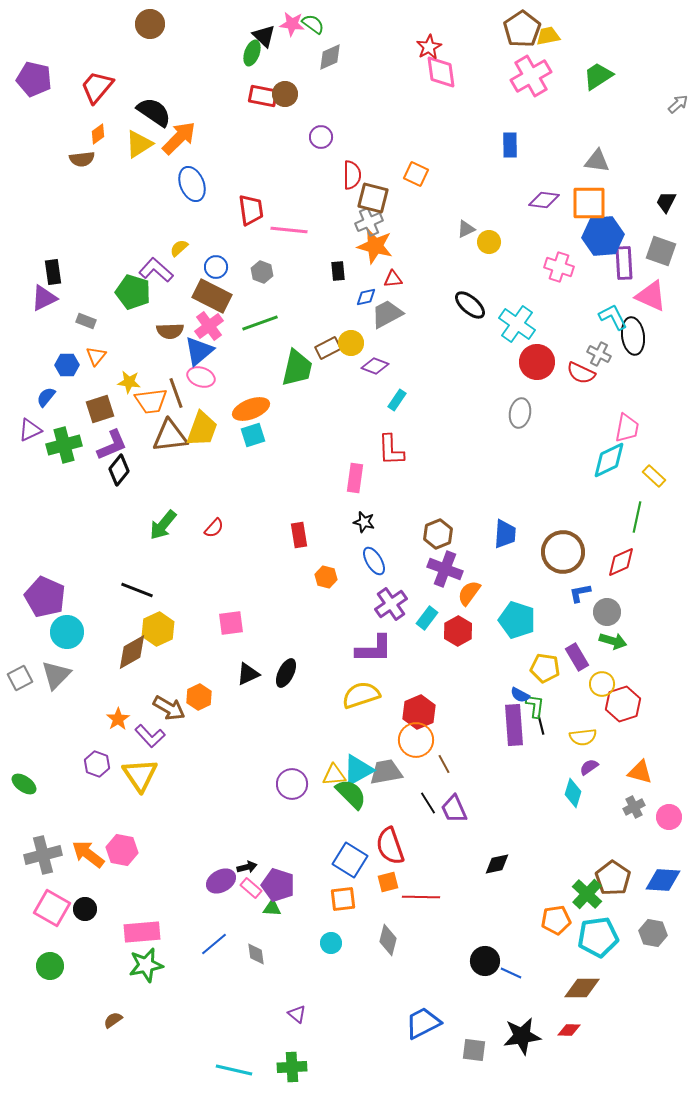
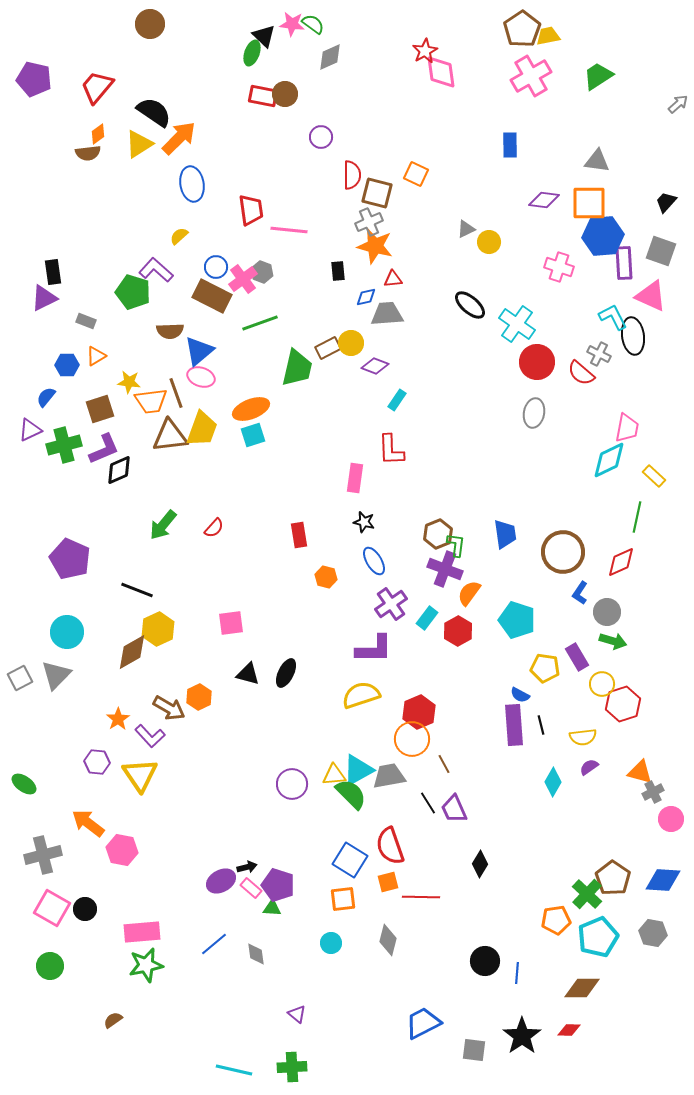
red star at (429, 47): moved 4 px left, 4 px down
brown semicircle at (82, 159): moved 6 px right, 6 px up
blue ellipse at (192, 184): rotated 12 degrees clockwise
brown square at (373, 198): moved 4 px right, 5 px up
black trapezoid at (666, 202): rotated 15 degrees clockwise
yellow semicircle at (179, 248): moved 12 px up
gray trapezoid at (387, 314): rotated 24 degrees clockwise
pink cross at (209, 326): moved 34 px right, 47 px up
orange triangle at (96, 356): rotated 20 degrees clockwise
red semicircle at (581, 373): rotated 16 degrees clockwise
gray ellipse at (520, 413): moved 14 px right
purple L-shape at (112, 445): moved 8 px left, 4 px down
black diamond at (119, 470): rotated 28 degrees clockwise
blue trapezoid at (505, 534): rotated 12 degrees counterclockwise
blue L-shape at (580, 593): rotated 45 degrees counterclockwise
purple pentagon at (45, 597): moved 25 px right, 38 px up
black triangle at (248, 674): rotated 40 degrees clockwise
green L-shape at (535, 706): moved 79 px left, 161 px up
orange circle at (416, 740): moved 4 px left, 1 px up
purple hexagon at (97, 764): moved 2 px up; rotated 15 degrees counterclockwise
gray trapezoid at (386, 772): moved 3 px right, 4 px down
cyan diamond at (573, 793): moved 20 px left, 11 px up; rotated 12 degrees clockwise
gray cross at (634, 807): moved 19 px right, 15 px up
pink circle at (669, 817): moved 2 px right, 2 px down
orange arrow at (88, 854): moved 31 px up
black diamond at (497, 864): moved 17 px left; rotated 48 degrees counterclockwise
cyan pentagon at (598, 937): rotated 15 degrees counterclockwise
blue line at (511, 973): moved 6 px right; rotated 70 degrees clockwise
black star at (522, 1036): rotated 27 degrees counterclockwise
